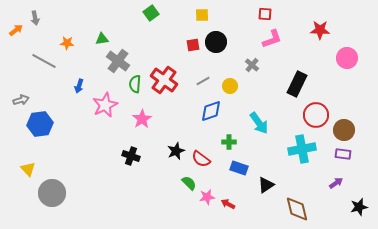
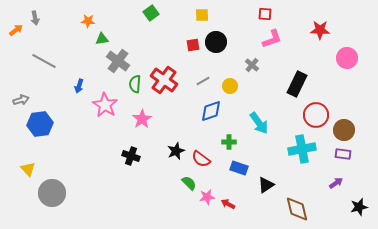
orange star at (67, 43): moved 21 px right, 22 px up
pink star at (105, 105): rotated 15 degrees counterclockwise
